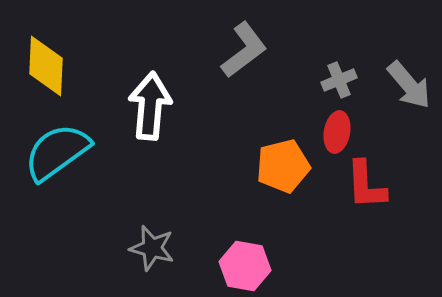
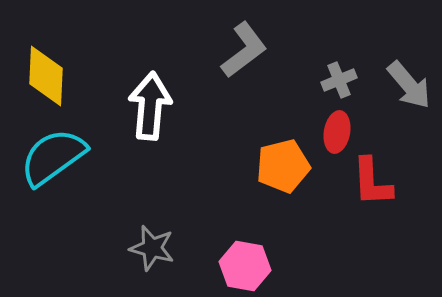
yellow diamond: moved 10 px down
cyan semicircle: moved 4 px left, 5 px down
red L-shape: moved 6 px right, 3 px up
